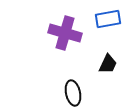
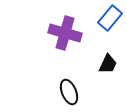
blue rectangle: moved 2 px right, 1 px up; rotated 40 degrees counterclockwise
black ellipse: moved 4 px left, 1 px up; rotated 10 degrees counterclockwise
